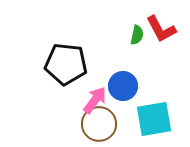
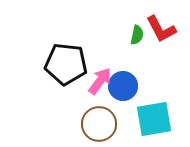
pink arrow: moved 5 px right, 19 px up
